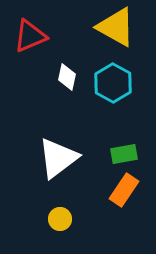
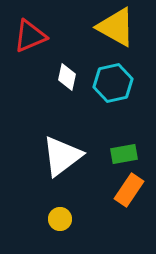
cyan hexagon: rotated 18 degrees clockwise
white triangle: moved 4 px right, 2 px up
orange rectangle: moved 5 px right
